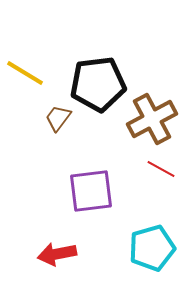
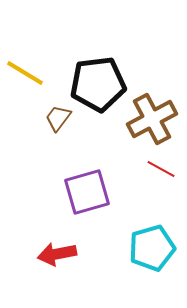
purple square: moved 4 px left, 1 px down; rotated 9 degrees counterclockwise
